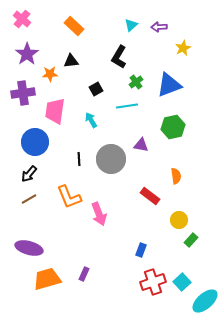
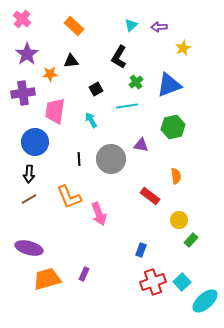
black arrow: rotated 36 degrees counterclockwise
